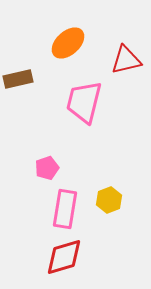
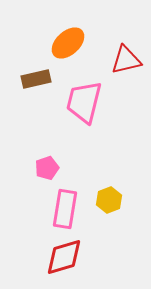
brown rectangle: moved 18 px right
